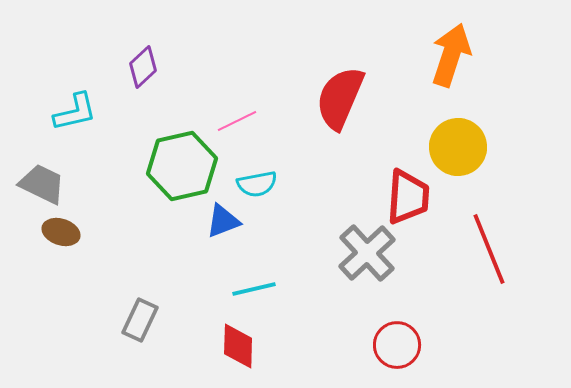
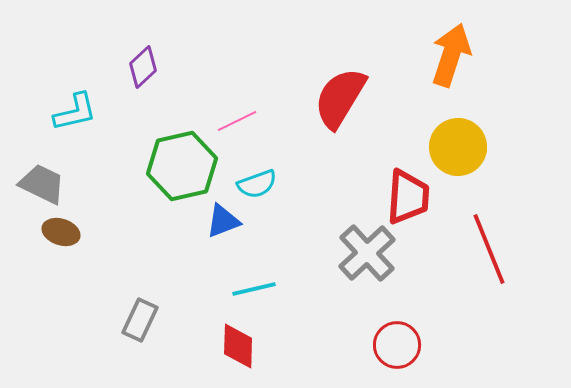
red semicircle: rotated 8 degrees clockwise
cyan semicircle: rotated 9 degrees counterclockwise
